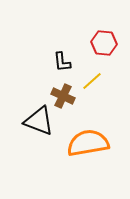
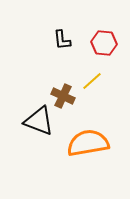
black L-shape: moved 22 px up
